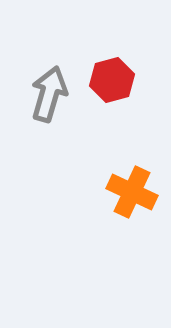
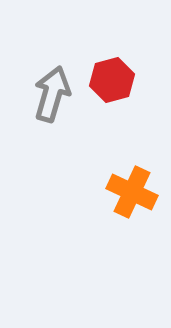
gray arrow: moved 3 px right
